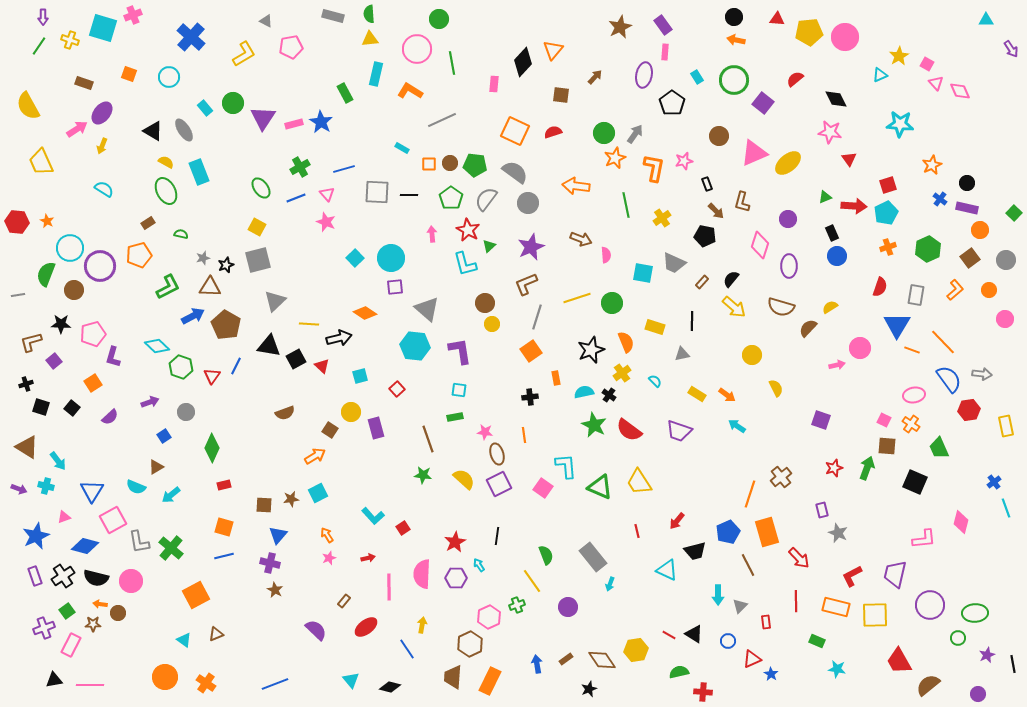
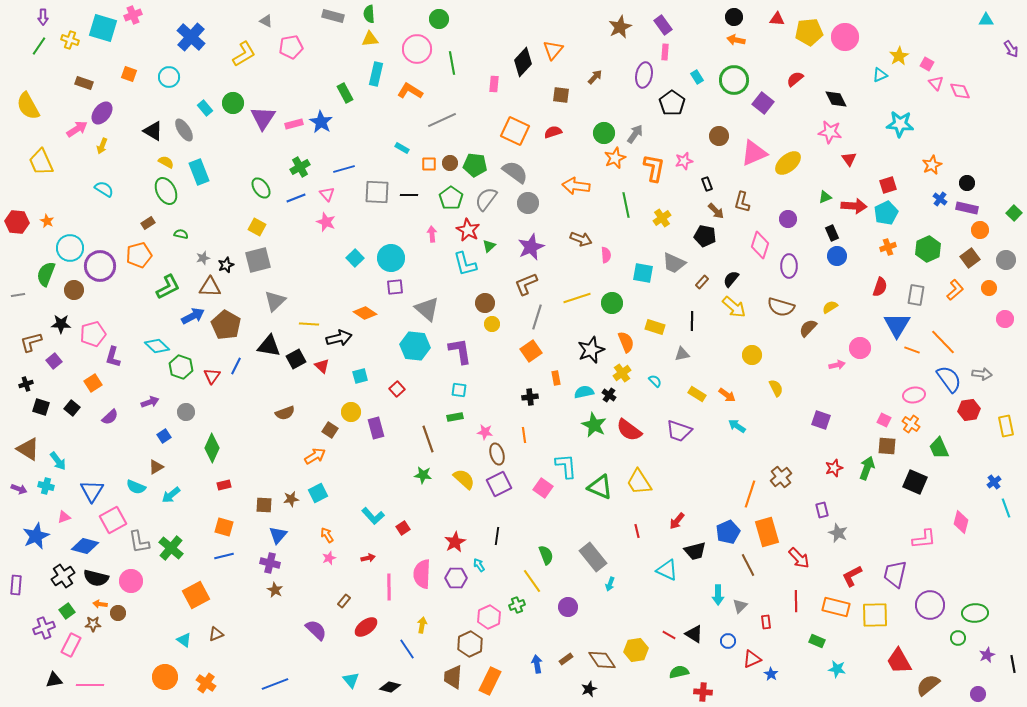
orange circle at (989, 290): moved 2 px up
brown triangle at (27, 447): moved 1 px right, 2 px down
purple rectangle at (35, 576): moved 19 px left, 9 px down; rotated 24 degrees clockwise
